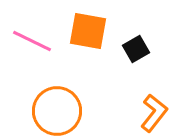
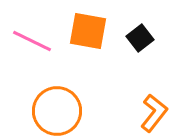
black square: moved 4 px right, 11 px up; rotated 8 degrees counterclockwise
